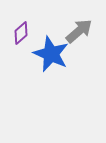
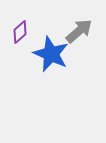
purple diamond: moved 1 px left, 1 px up
